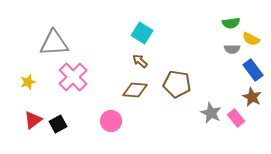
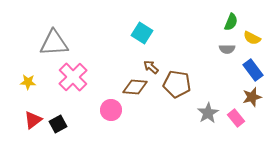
green semicircle: moved 1 px up; rotated 60 degrees counterclockwise
yellow semicircle: moved 1 px right, 1 px up
gray semicircle: moved 5 px left
brown arrow: moved 11 px right, 6 px down
yellow star: rotated 21 degrees clockwise
brown diamond: moved 3 px up
brown star: rotated 30 degrees clockwise
gray star: moved 3 px left; rotated 15 degrees clockwise
pink circle: moved 11 px up
